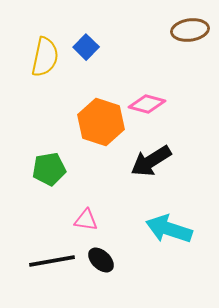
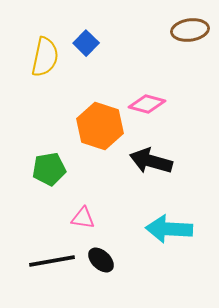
blue square: moved 4 px up
orange hexagon: moved 1 px left, 4 px down
black arrow: rotated 48 degrees clockwise
pink triangle: moved 3 px left, 2 px up
cyan arrow: rotated 15 degrees counterclockwise
